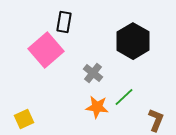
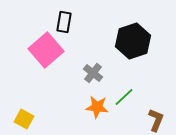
black hexagon: rotated 12 degrees clockwise
yellow square: rotated 36 degrees counterclockwise
